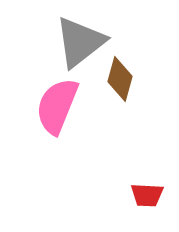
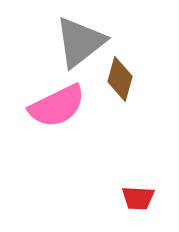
pink semicircle: rotated 138 degrees counterclockwise
red trapezoid: moved 9 px left, 3 px down
